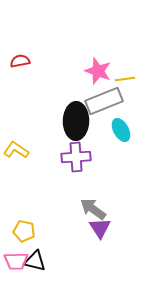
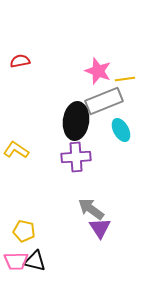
black ellipse: rotated 6 degrees clockwise
gray arrow: moved 2 px left
